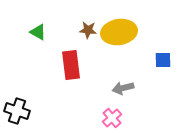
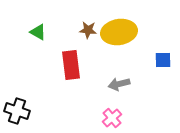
gray arrow: moved 4 px left, 4 px up
